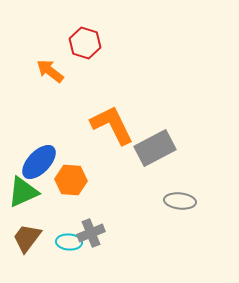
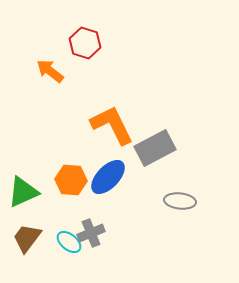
blue ellipse: moved 69 px right, 15 px down
cyan ellipse: rotated 35 degrees clockwise
